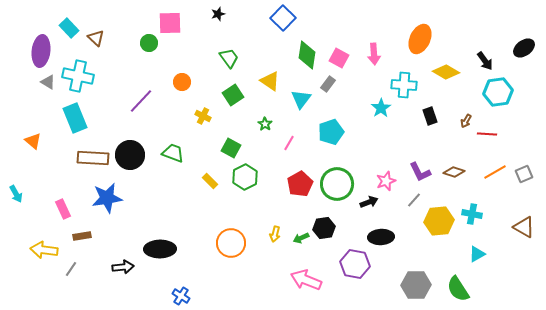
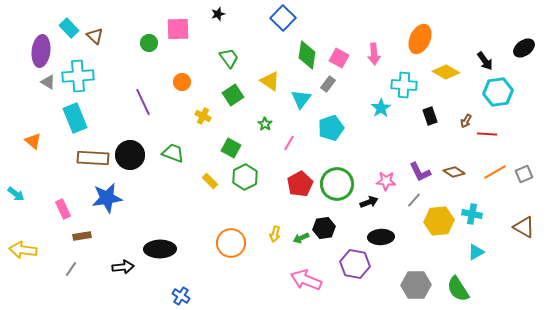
pink square at (170, 23): moved 8 px right, 6 px down
brown triangle at (96, 38): moved 1 px left, 2 px up
cyan cross at (78, 76): rotated 16 degrees counterclockwise
purple line at (141, 101): moved 2 px right, 1 px down; rotated 68 degrees counterclockwise
cyan pentagon at (331, 132): moved 4 px up
brown diamond at (454, 172): rotated 15 degrees clockwise
pink star at (386, 181): rotated 24 degrees clockwise
cyan arrow at (16, 194): rotated 24 degrees counterclockwise
yellow arrow at (44, 250): moved 21 px left
cyan triangle at (477, 254): moved 1 px left, 2 px up
